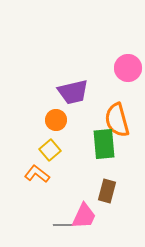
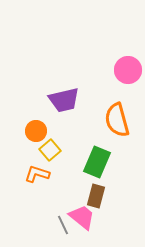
pink circle: moved 2 px down
purple trapezoid: moved 9 px left, 8 px down
orange circle: moved 20 px left, 11 px down
green rectangle: moved 7 px left, 18 px down; rotated 28 degrees clockwise
orange L-shape: rotated 20 degrees counterclockwise
brown rectangle: moved 11 px left, 5 px down
pink trapezoid: moved 2 px left, 1 px down; rotated 76 degrees counterclockwise
gray line: rotated 66 degrees clockwise
